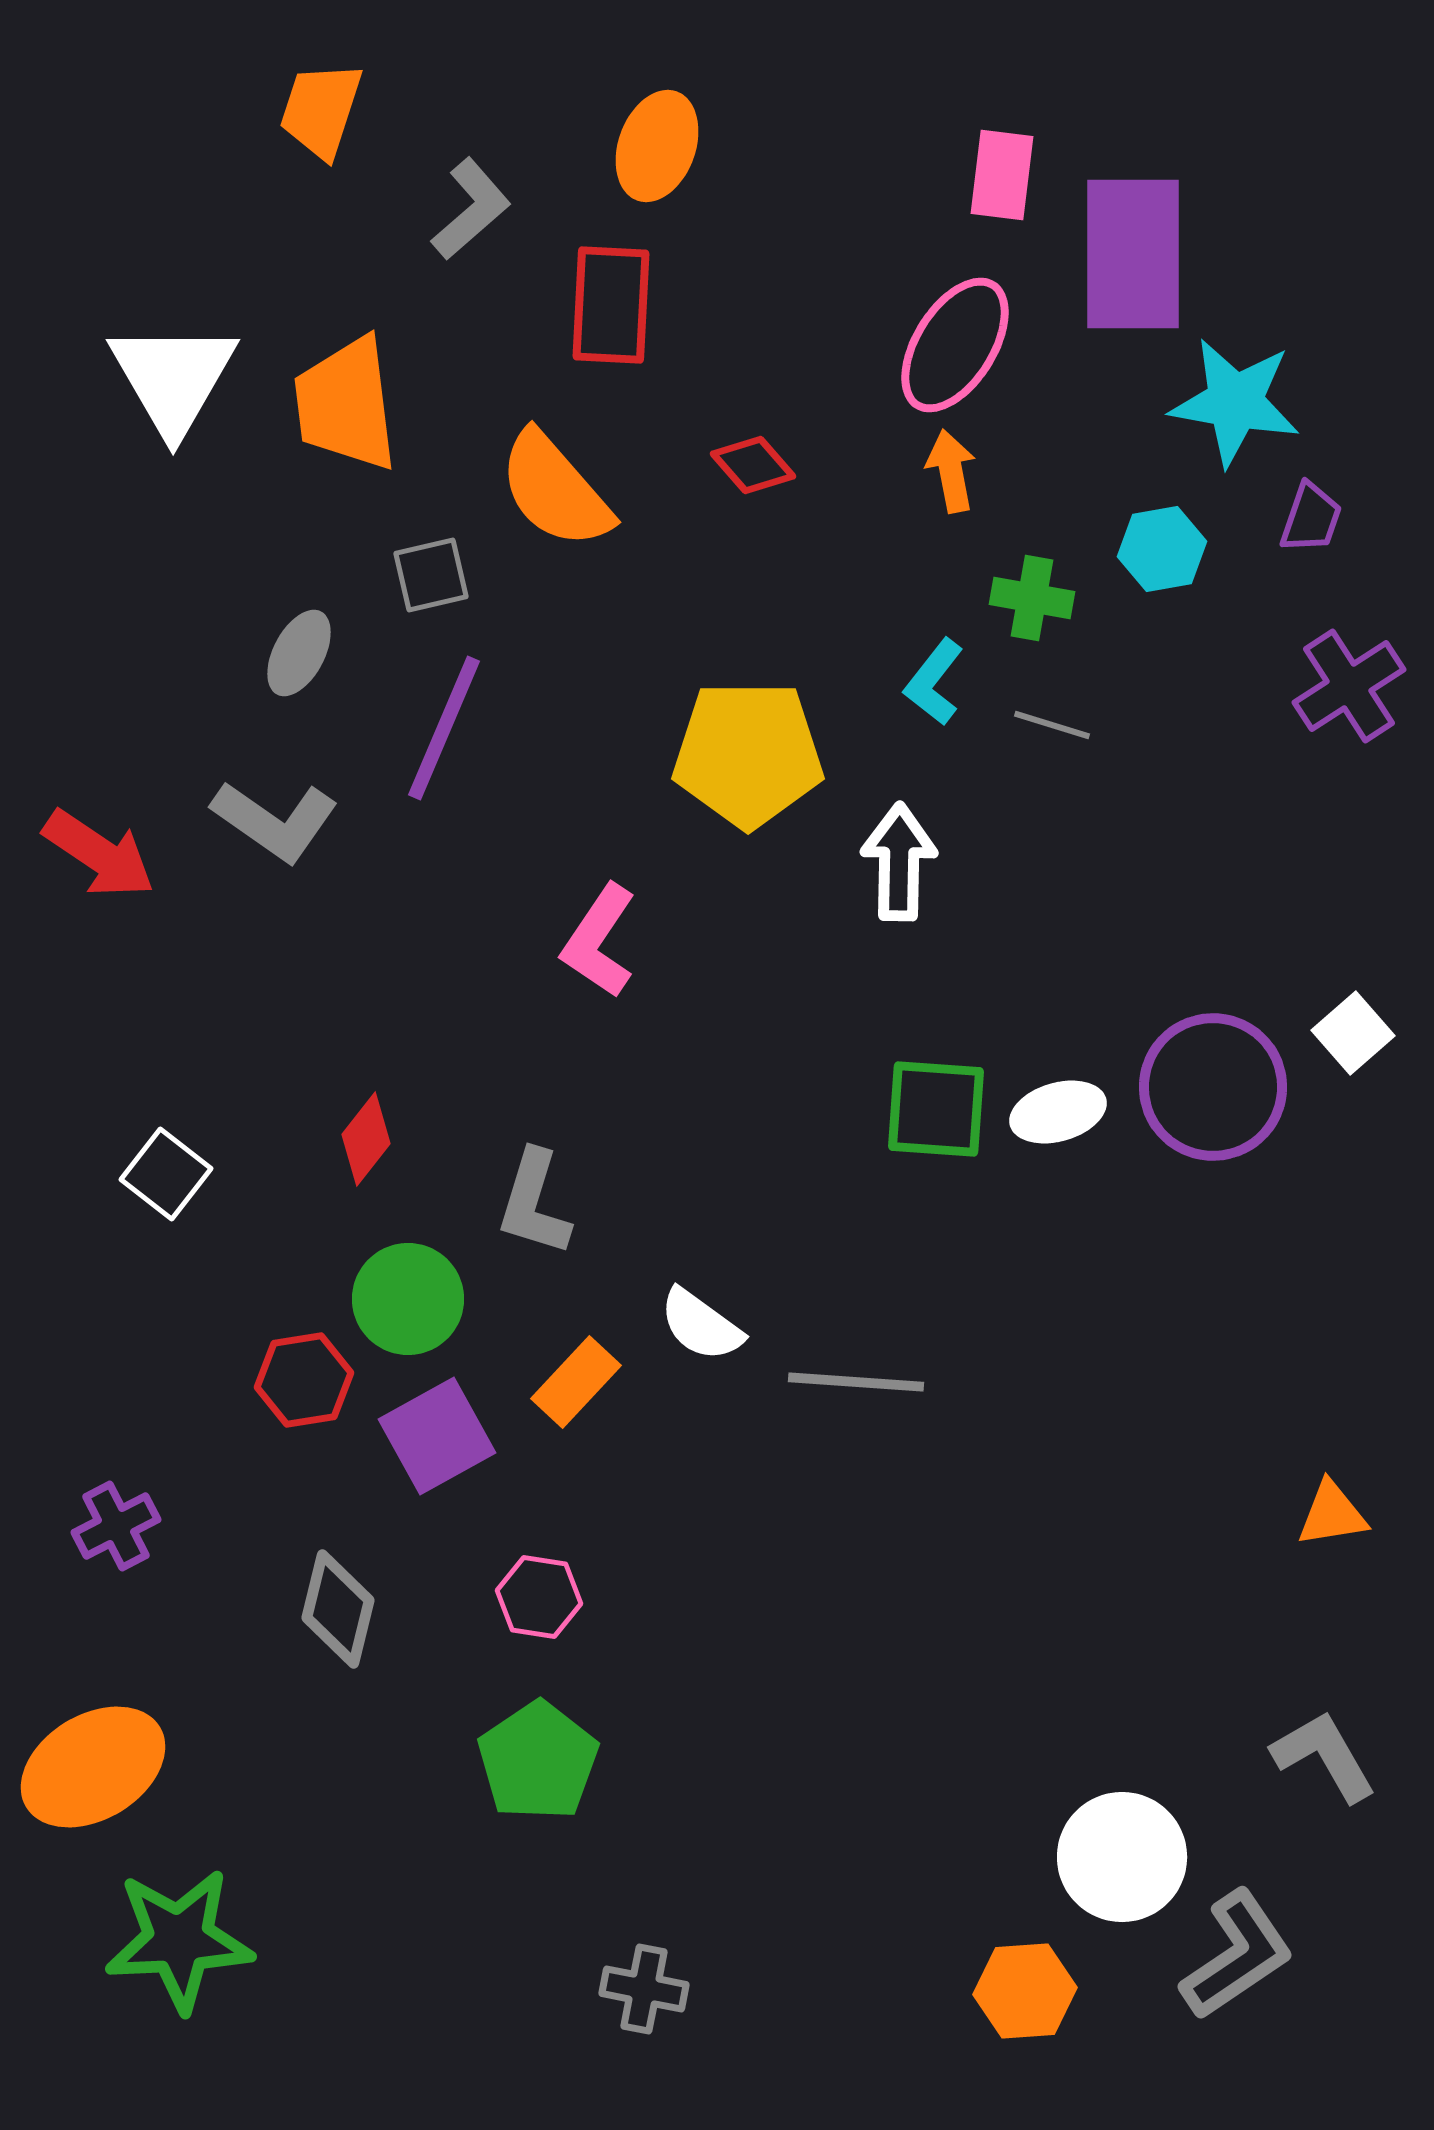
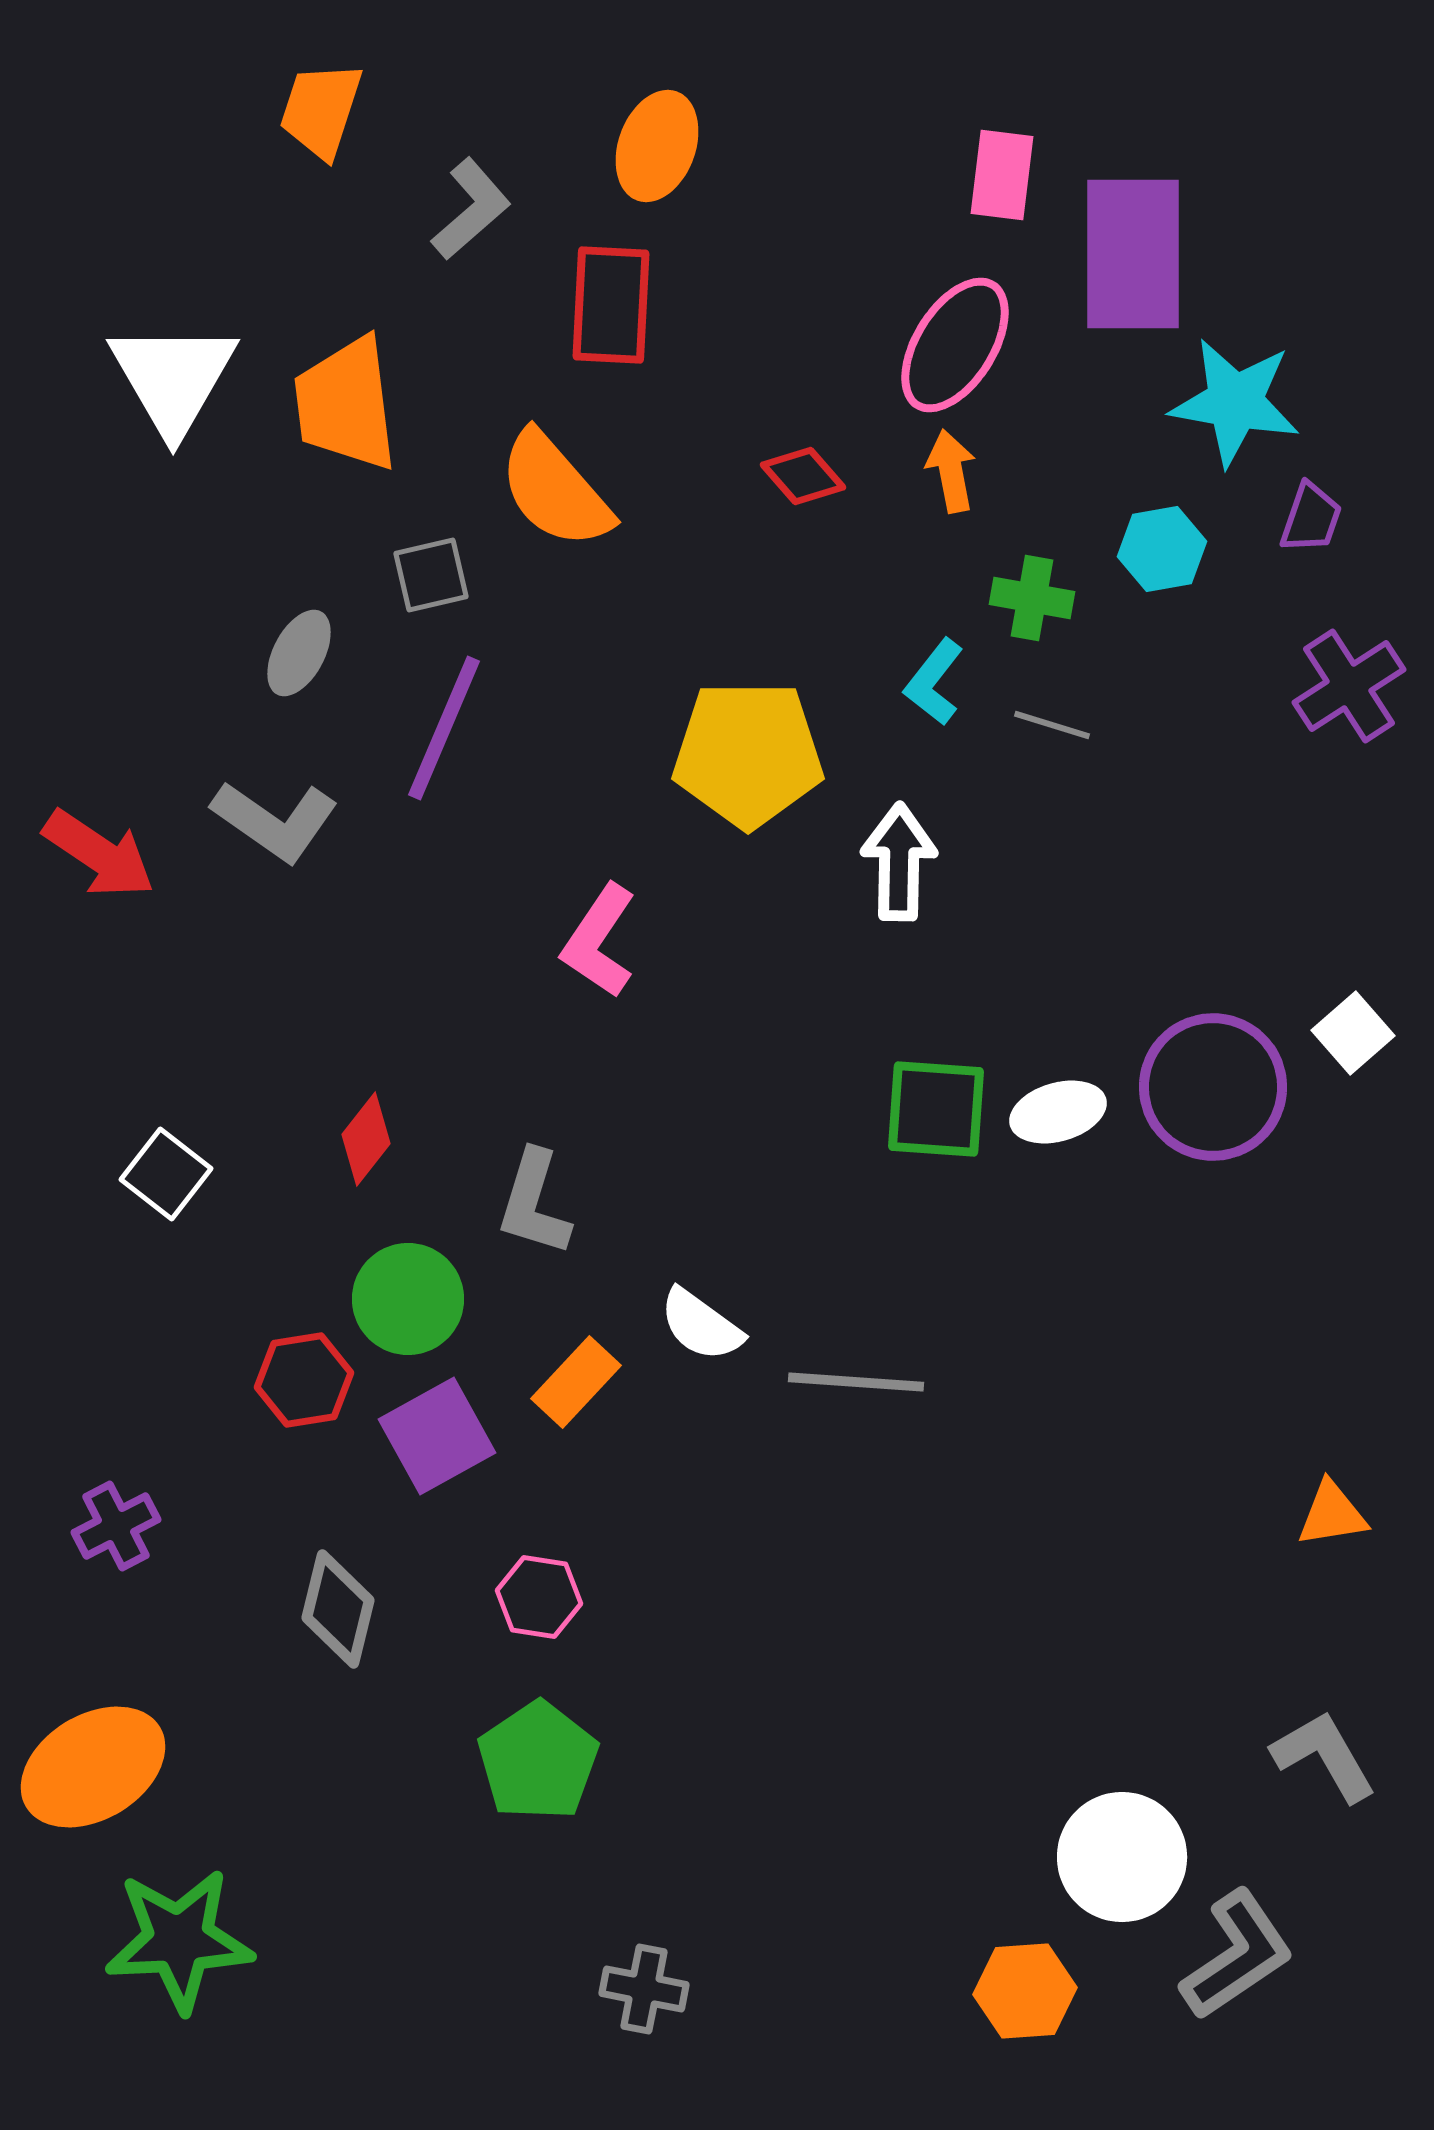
red diamond at (753, 465): moved 50 px right, 11 px down
